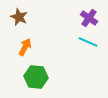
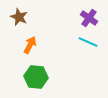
orange arrow: moved 5 px right, 2 px up
